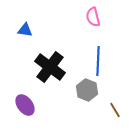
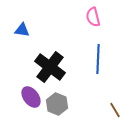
blue triangle: moved 3 px left
blue line: moved 2 px up
gray hexagon: moved 30 px left, 14 px down
purple ellipse: moved 6 px right, 8 px up
